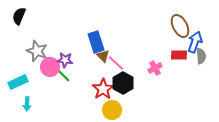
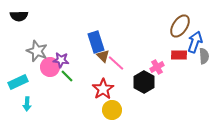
black semicircle: rotated 114 degrees counterclockwise
brown ellipse: rotated 60 degrees clockwise
gray semicircle: moved 3 px right
purple star: moved 4 px left
pink cross: moved 2 px right, 1 px up
green line: moved 3 px right
black hexagon: moved 21 px right, 1 px up
